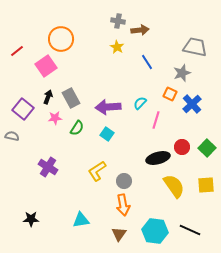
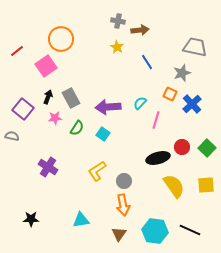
cyan square: moved 4 px left
